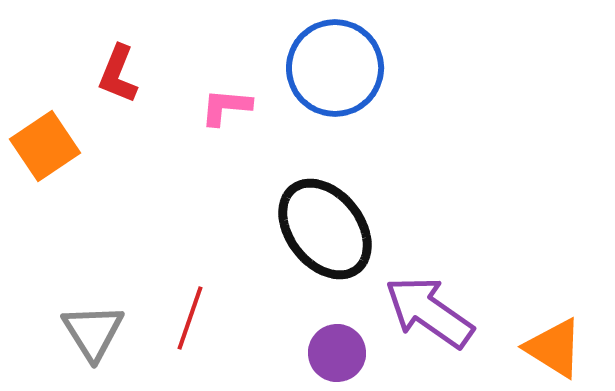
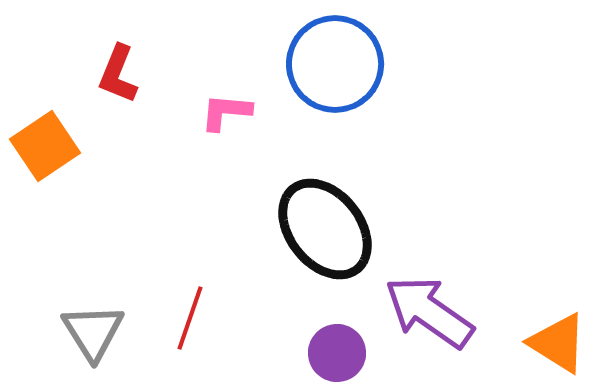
blue circle: moved 4 px up
pink L-shape: moved 5 px down
orange triangle: moved 4 px right, 5 px up
